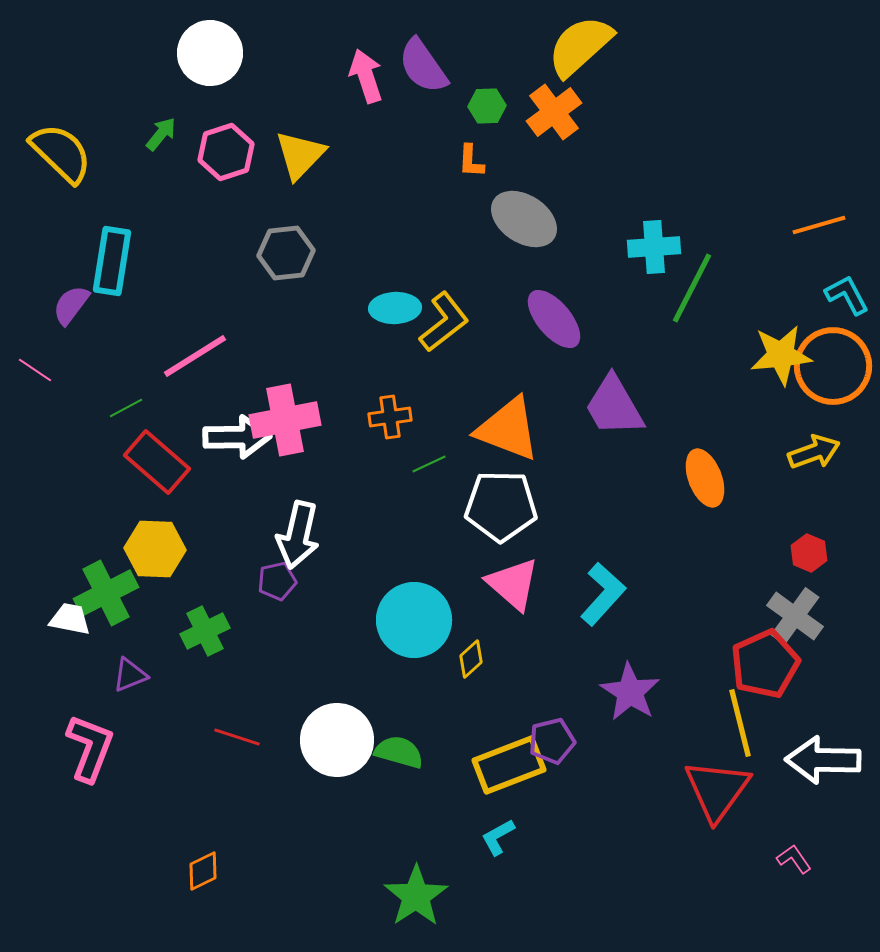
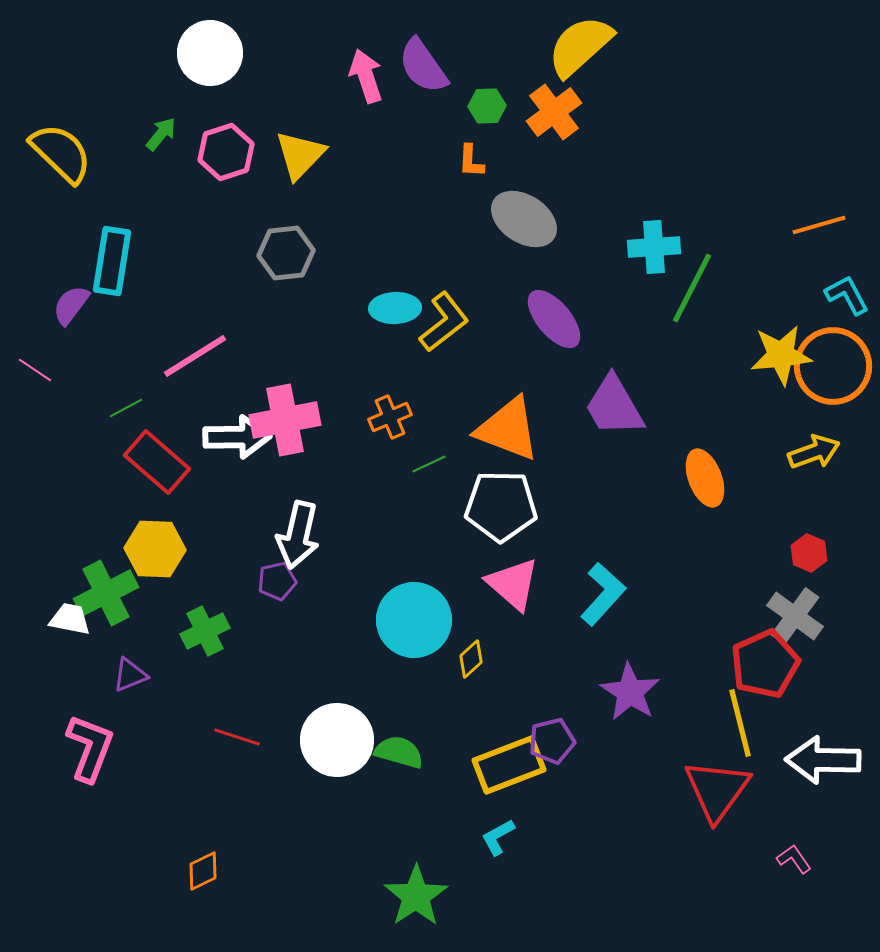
orange cross at (390, 417): rotated 15 degrees counterclockwise
